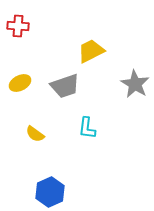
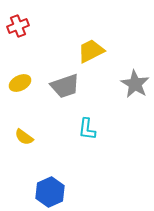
red cross: rotated 25 degrees counterclockwise
cyan L-shape: moved 1 px down
yellow semicircle: moved 11 px left, 3 px down
